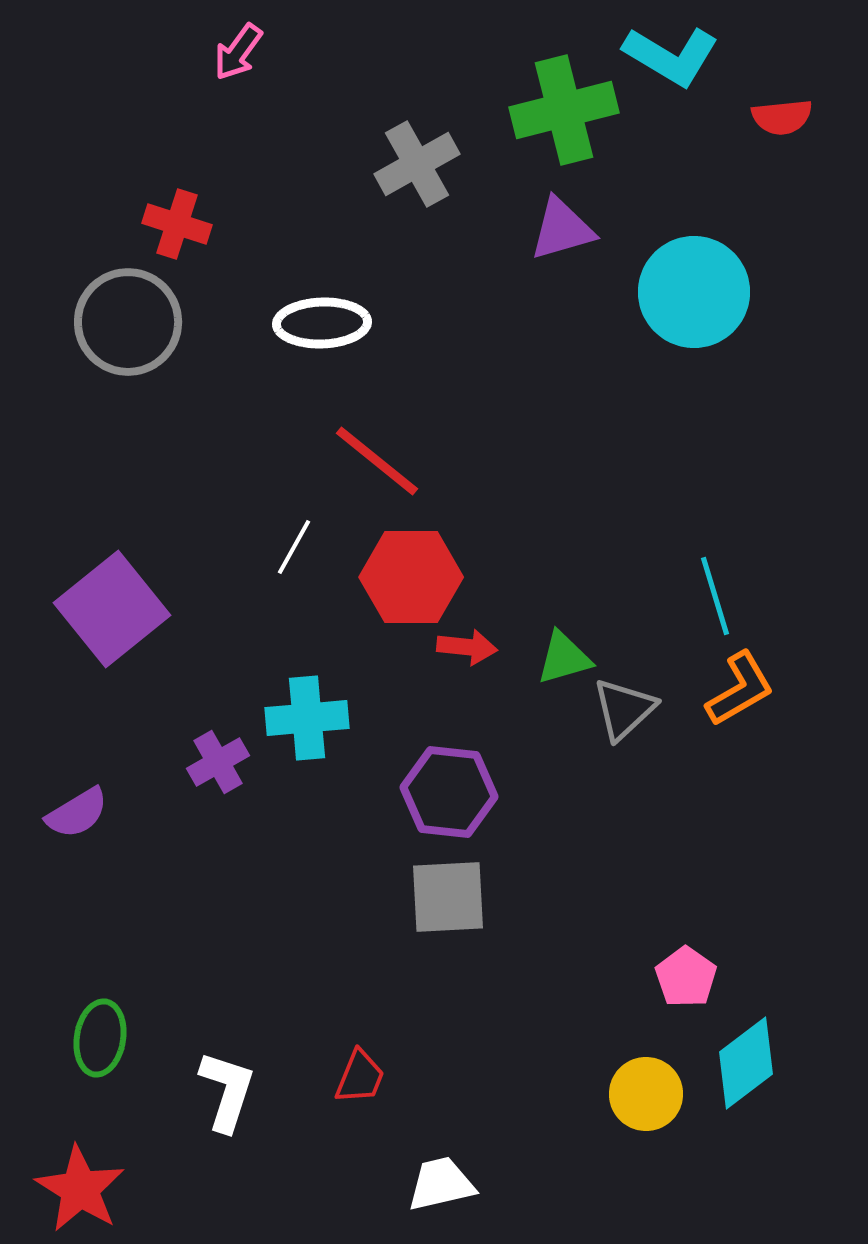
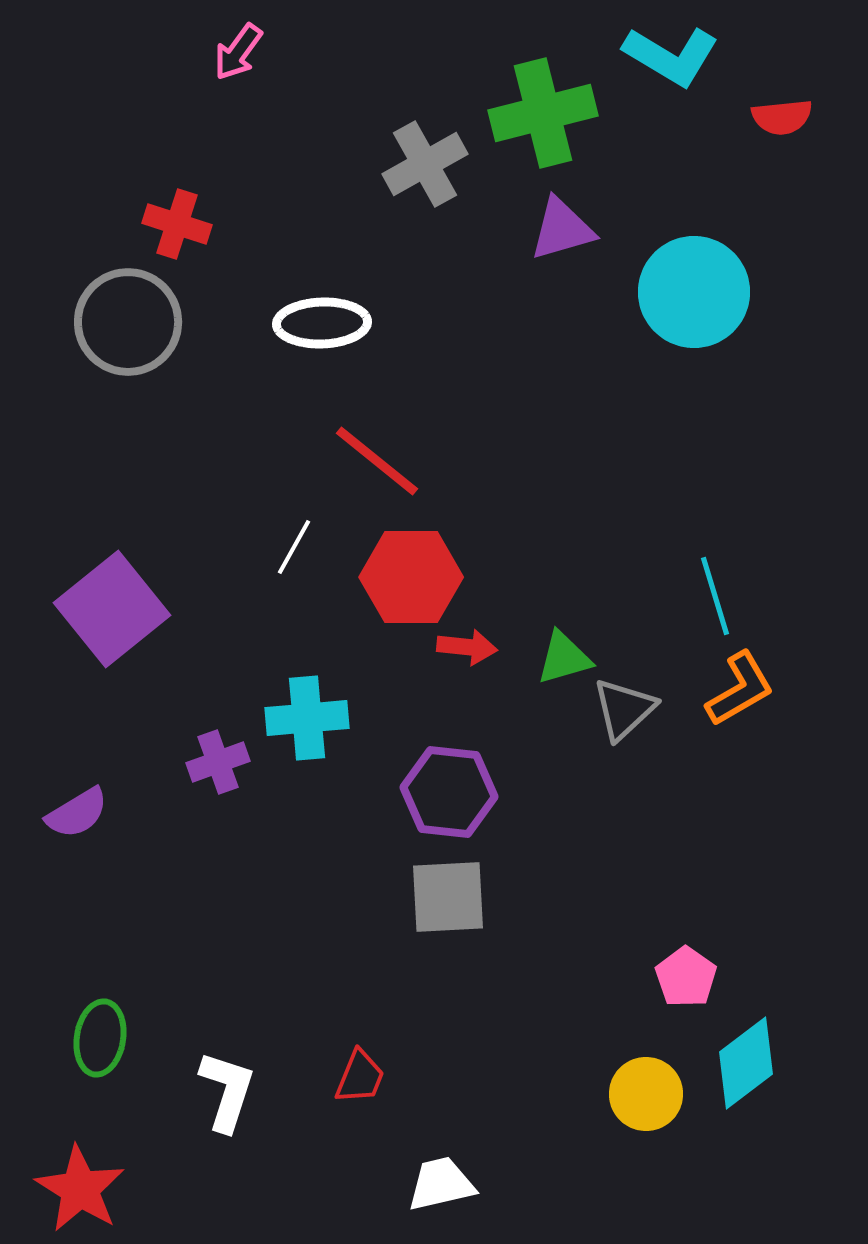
green cross: moved 21 px left, 3 px down
gray cross: moved 8 px right
purple cross: rotated 10 degrees clockwise
